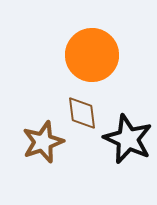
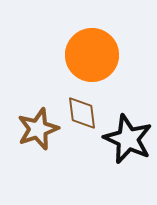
brown star: moved 5 px left, 13 px up
